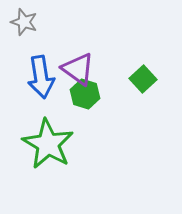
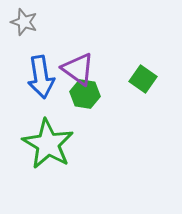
green square: rotated 12 degrees counterclockwise
green hexagon: rotated 8 degrees counterclockwise
